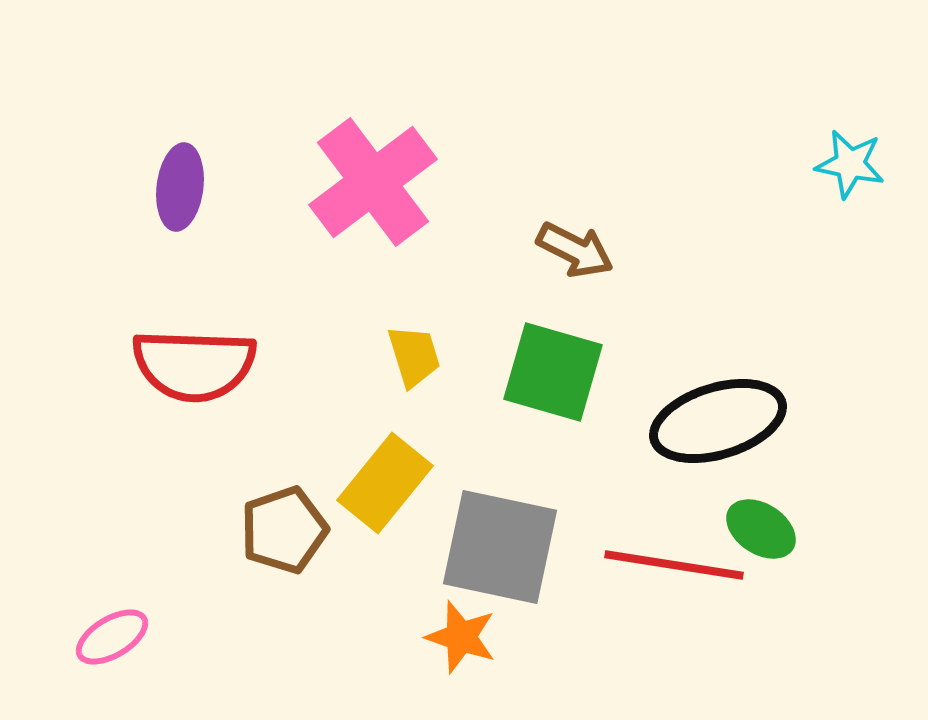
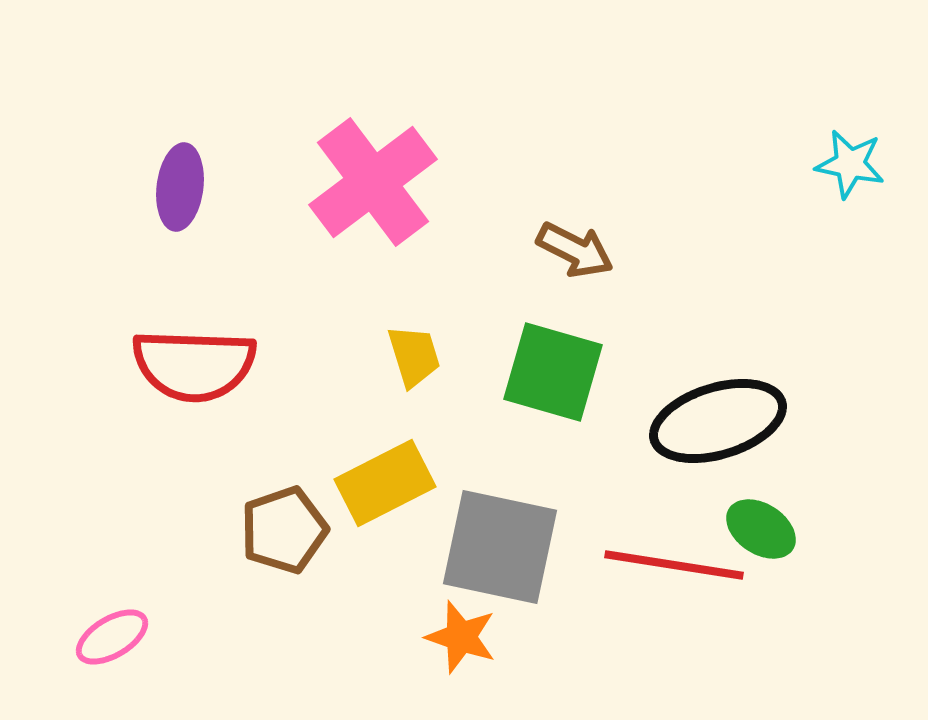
yellow rectangle: rotated 24 degrees clockwise
